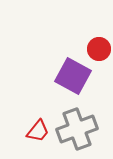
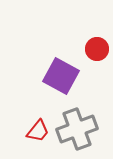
red circle: moved 2 px left
purple square: moved 12 px left
